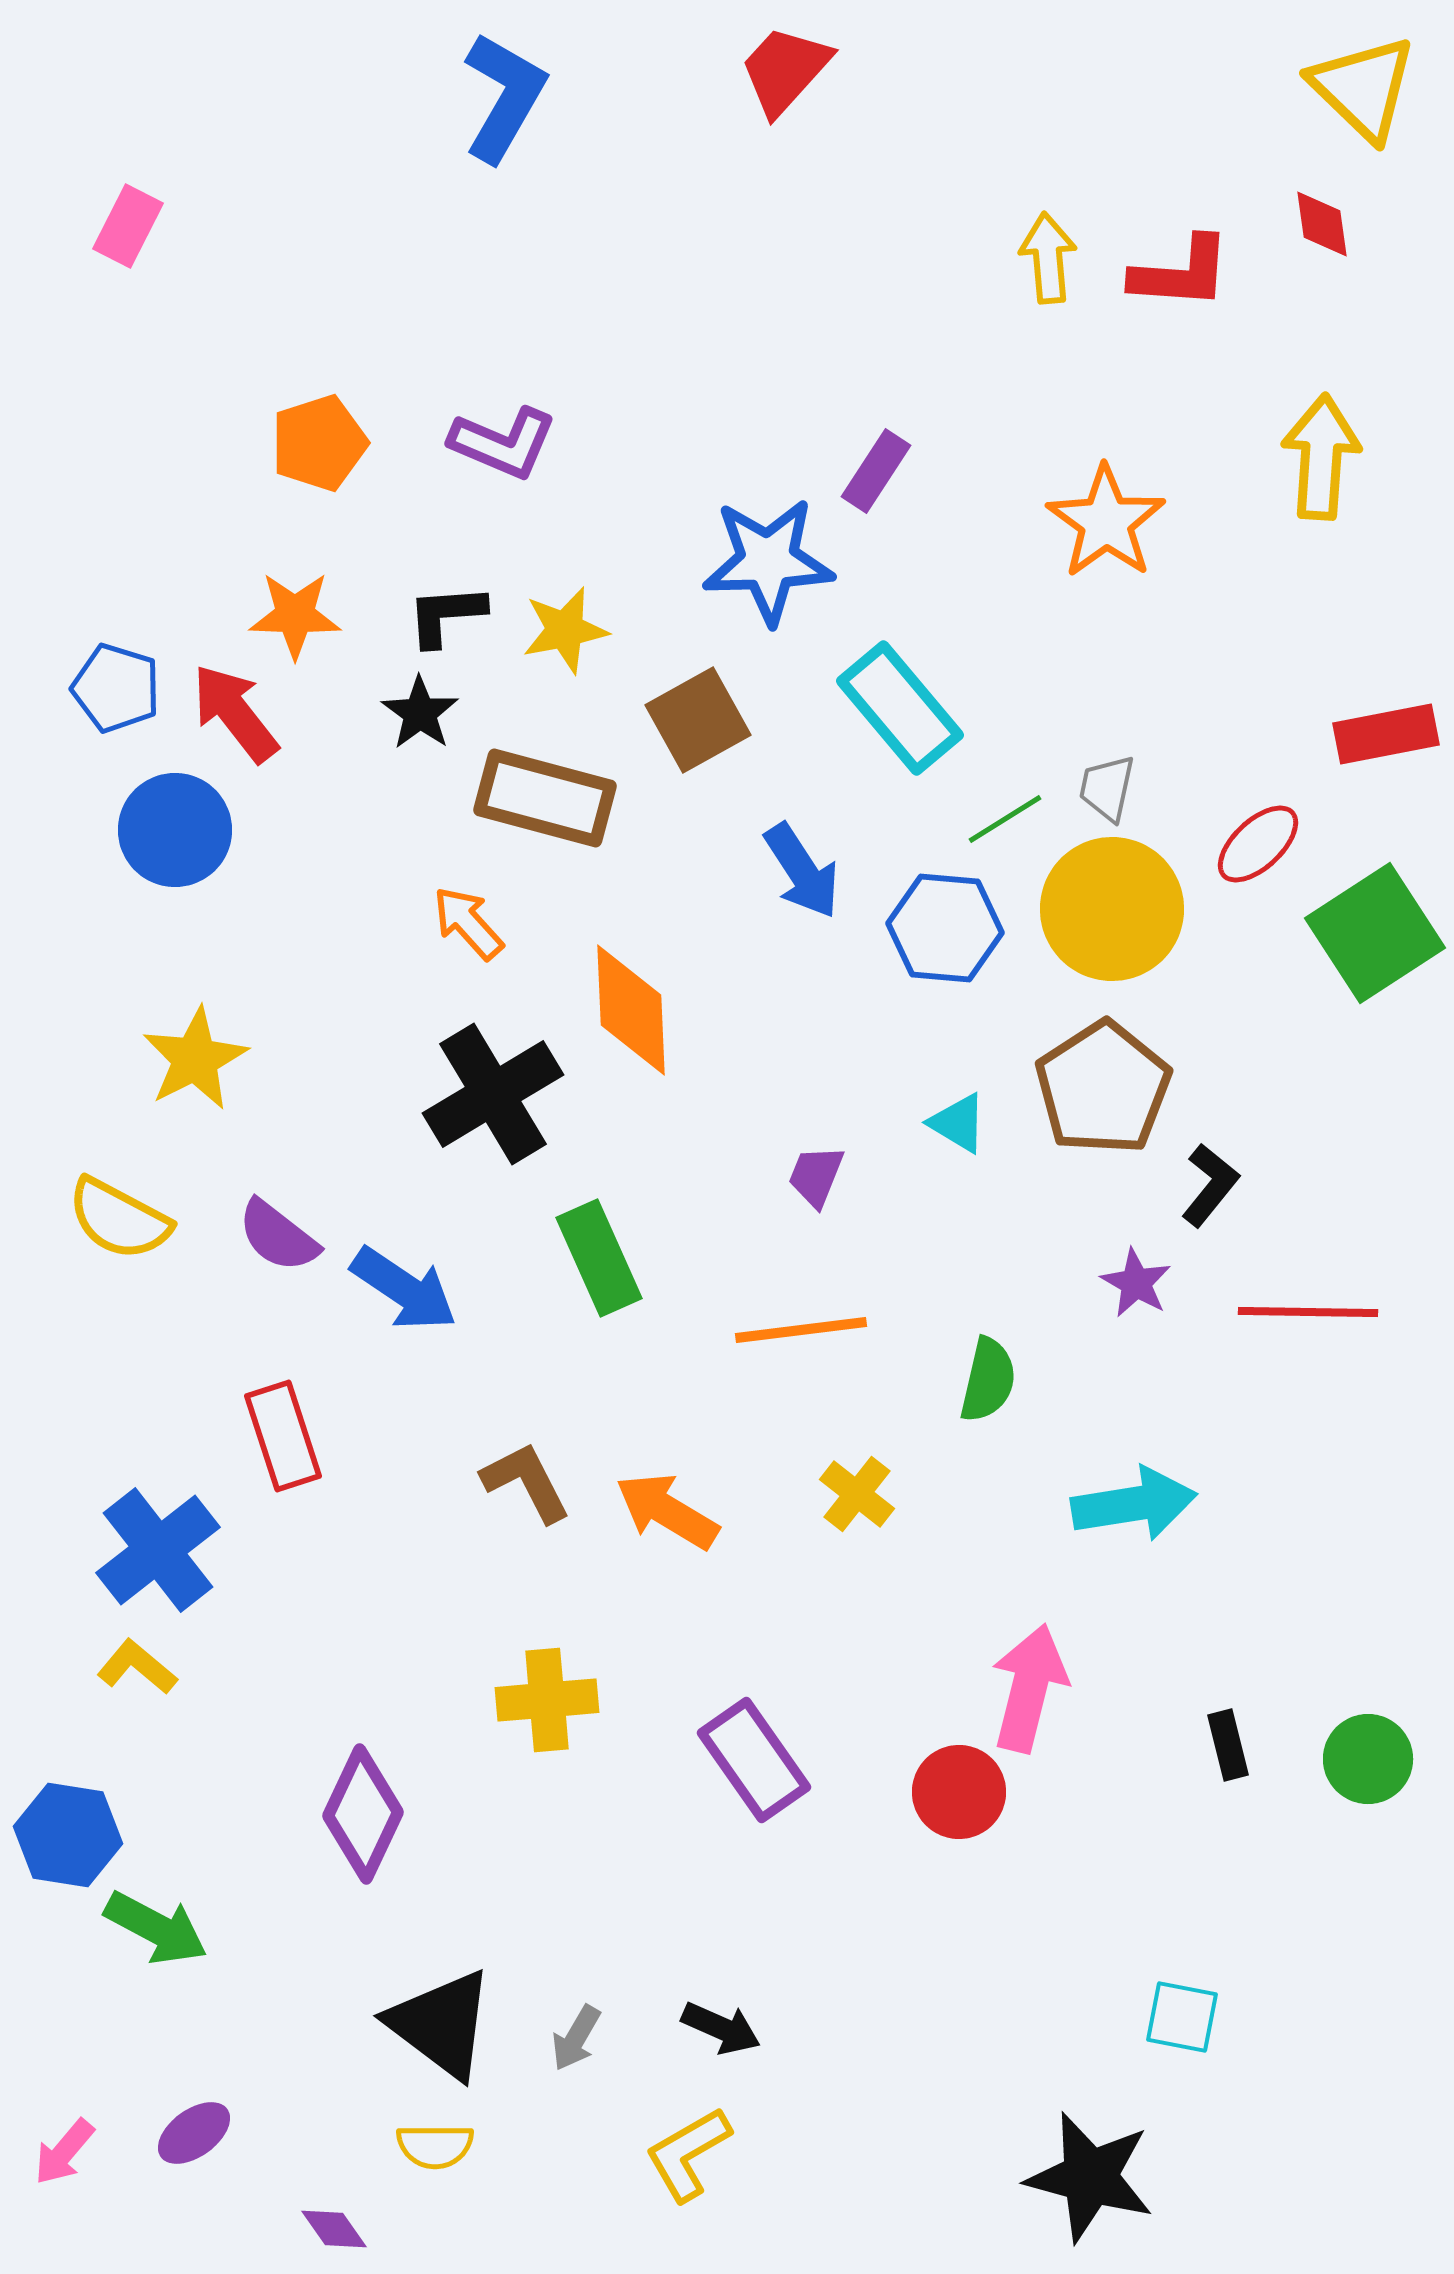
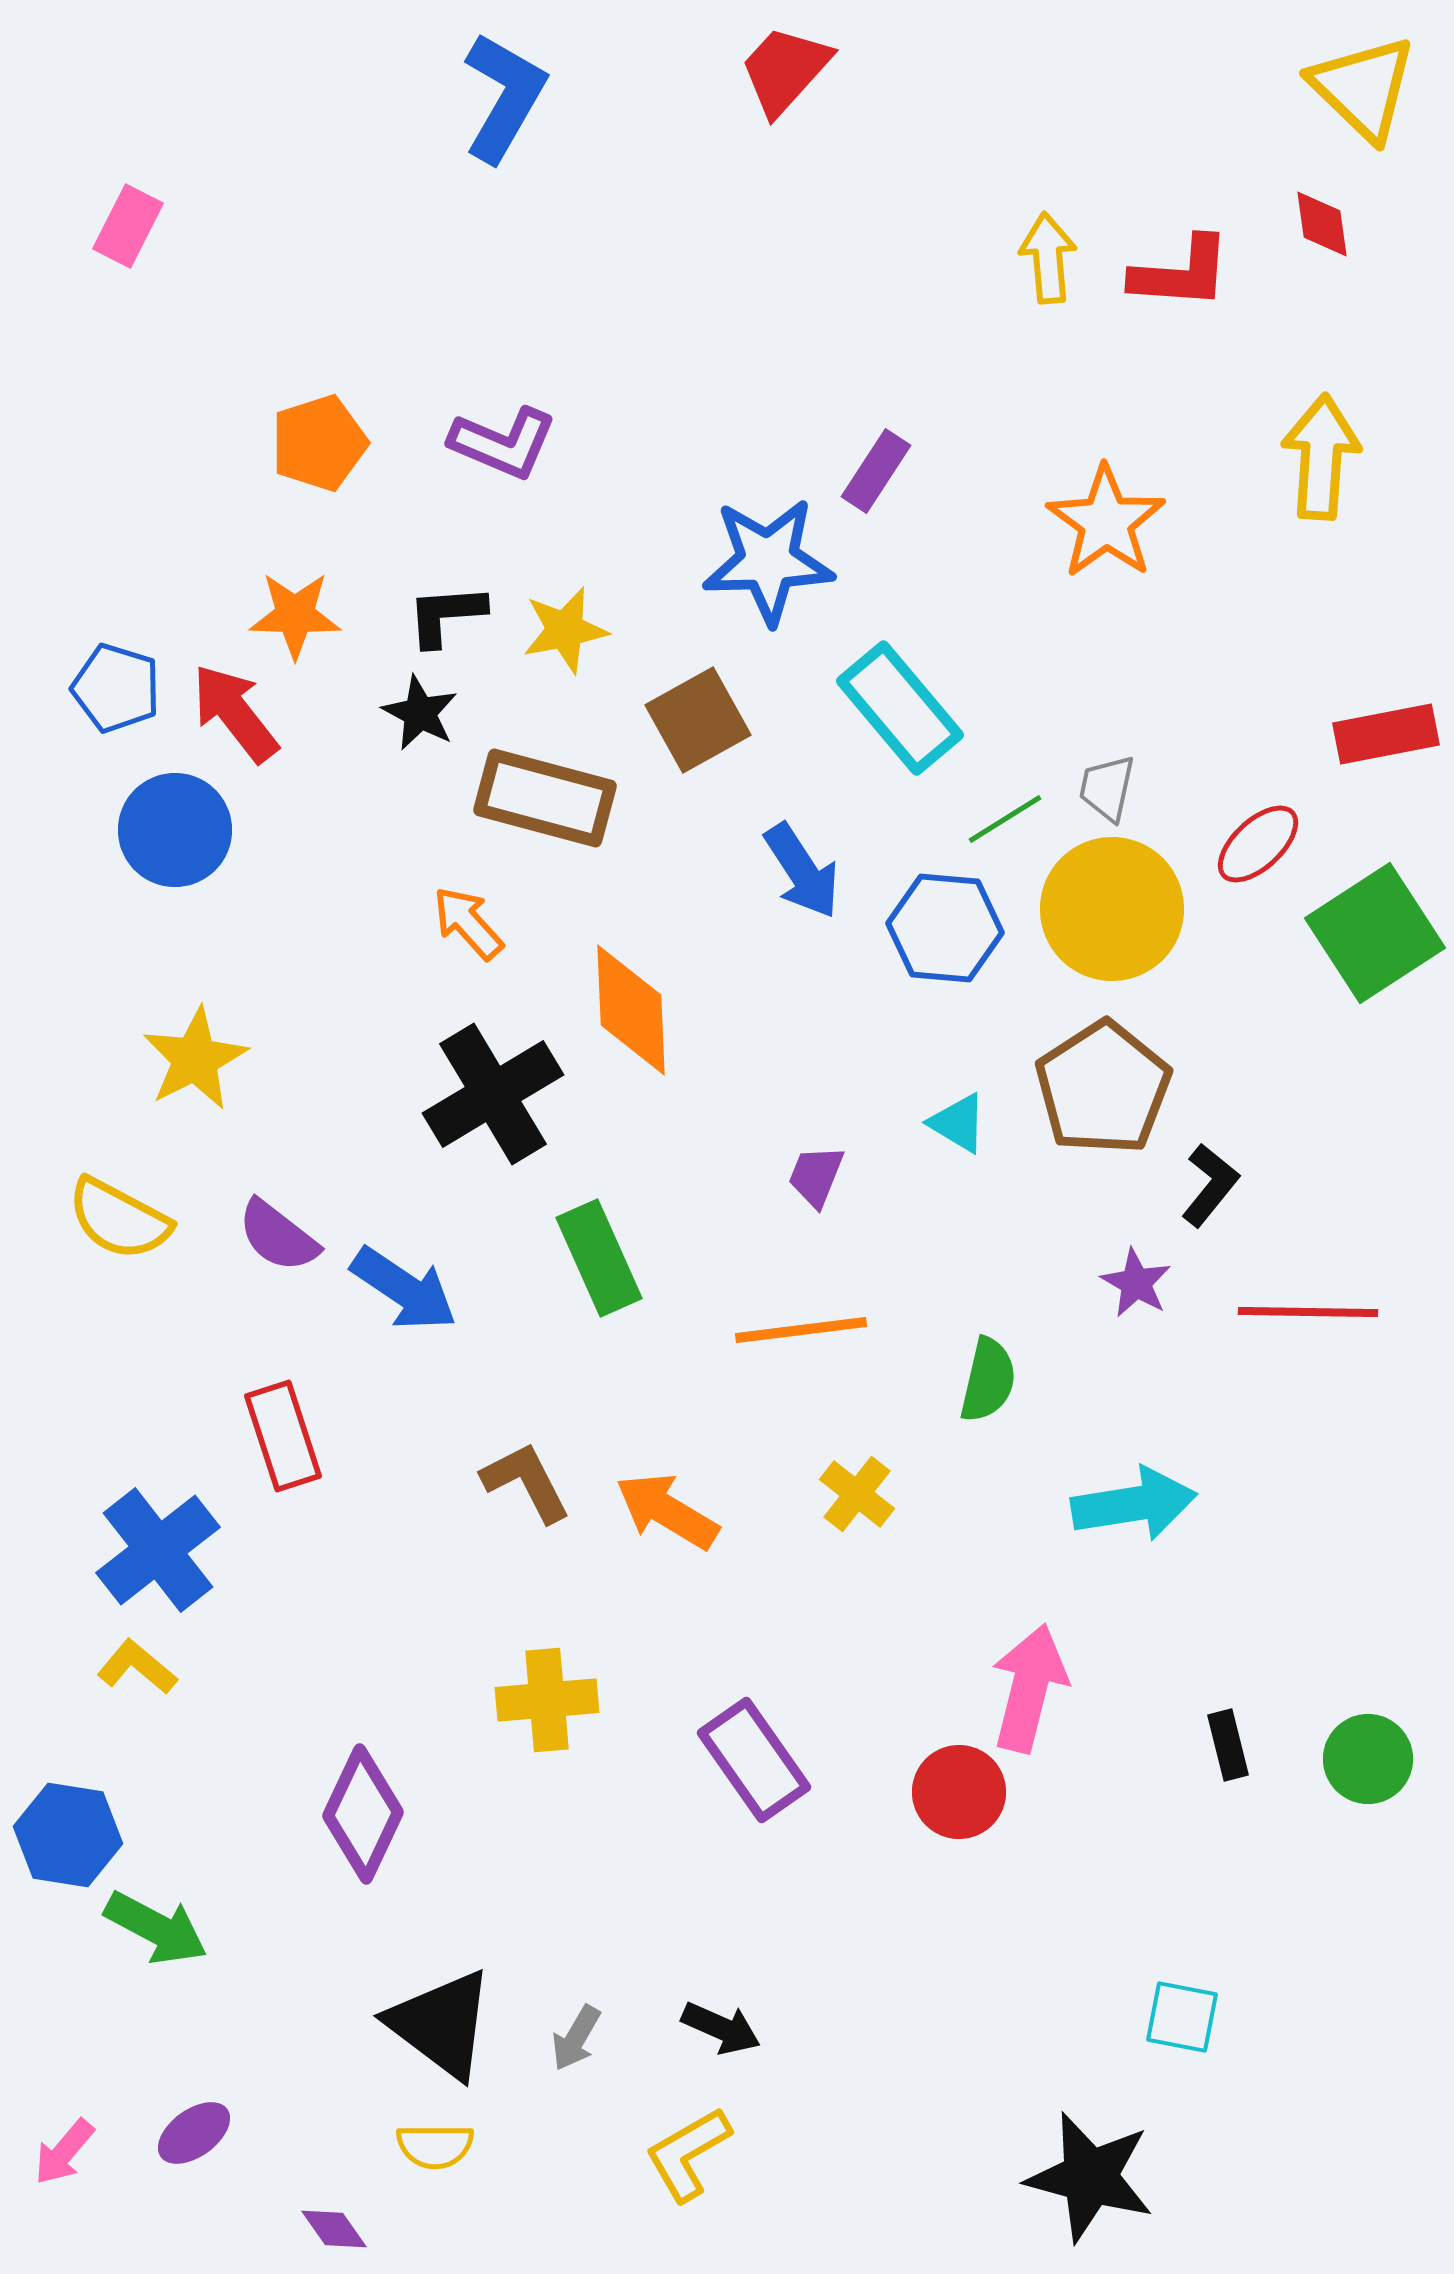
black star at (420, 713): rotated 8 degrees counterclockwise
